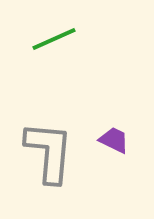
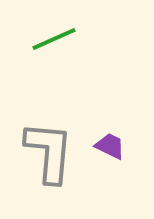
purple trapezoid: moved 4 px left, 6 px down
